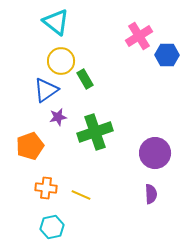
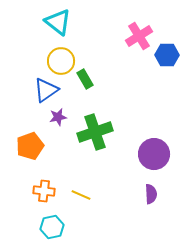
cyan triangle: moved 2 px right
purple circle: moved 1 px left, 1 px down
orange cross: moved 2 px left, 3 px down
